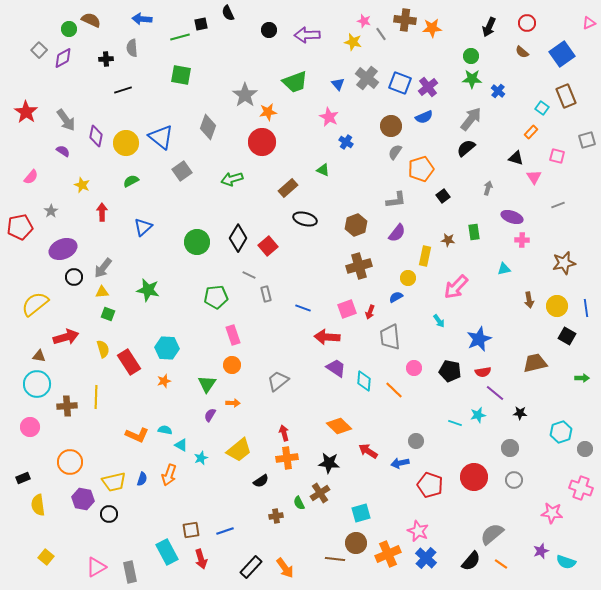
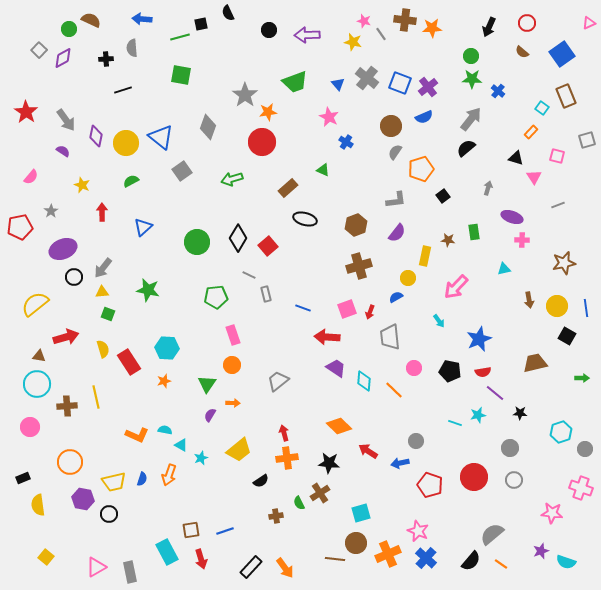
yellow line at (96, 397): rotated 15 degrees counterclockwise
